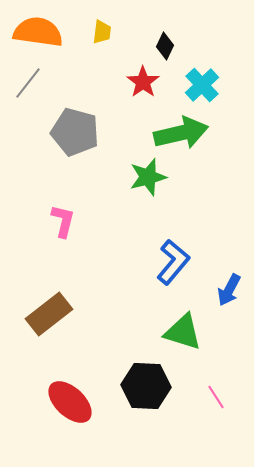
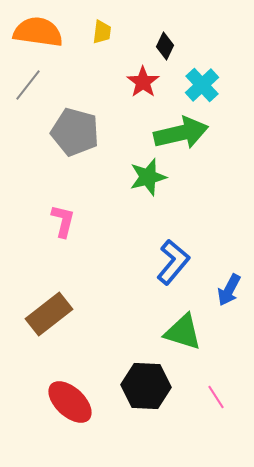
gray line: moved 2 px down
